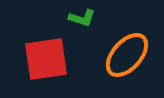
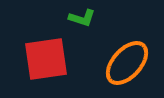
orange ellipse: moved 8 px down
